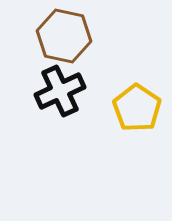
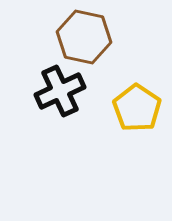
brown hexagon: moved 20 px right, 1 px down
